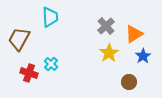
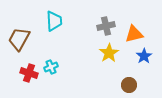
cyan trapezoid: moved 4 px right, 4 px down
gray cross: rotated 30 degrees clockwise
orange triangle: rotated 18 degrees clockwise
blue star: moved 1 px right
cyan cross: moved 3 px down; rotated 24 degrees clockwise
brown circle: moved 3 px down
